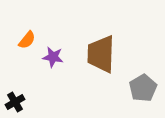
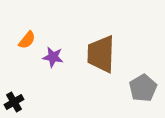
black cross: moved 1 px left
